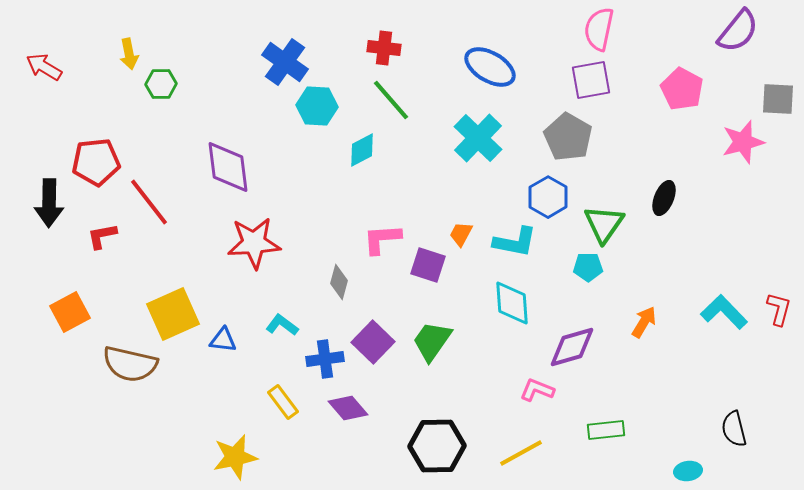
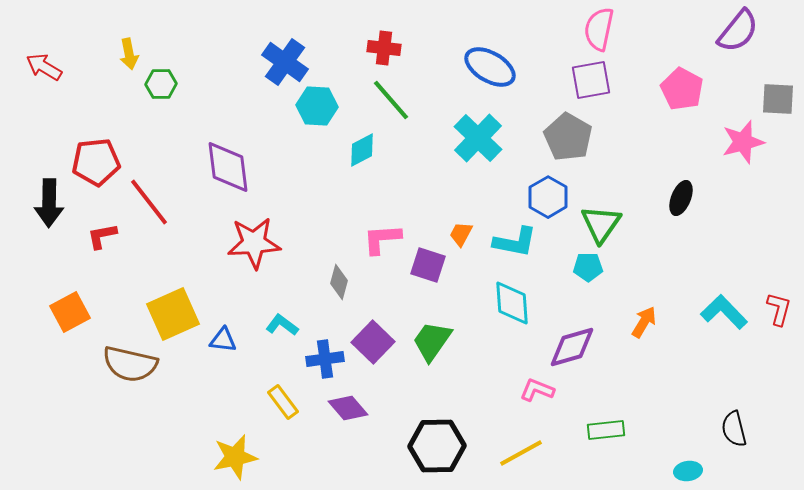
black ellipse at (664, 198): moved 17 px right
green triangle at (604, 224): moved 3 px left
